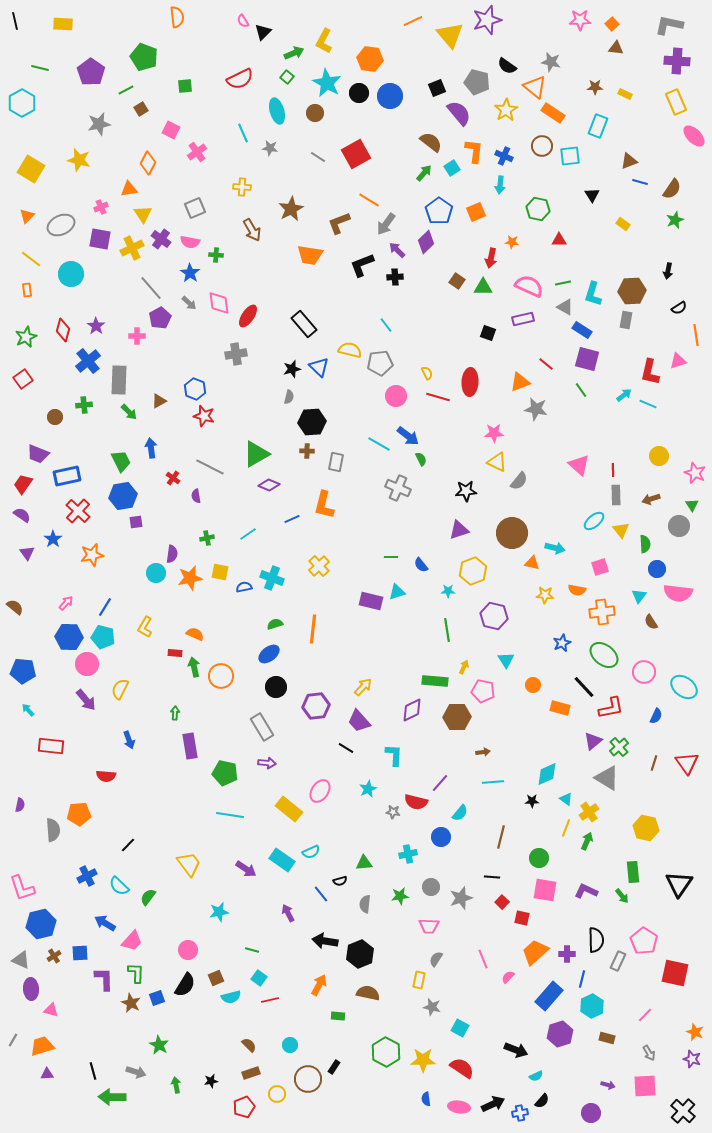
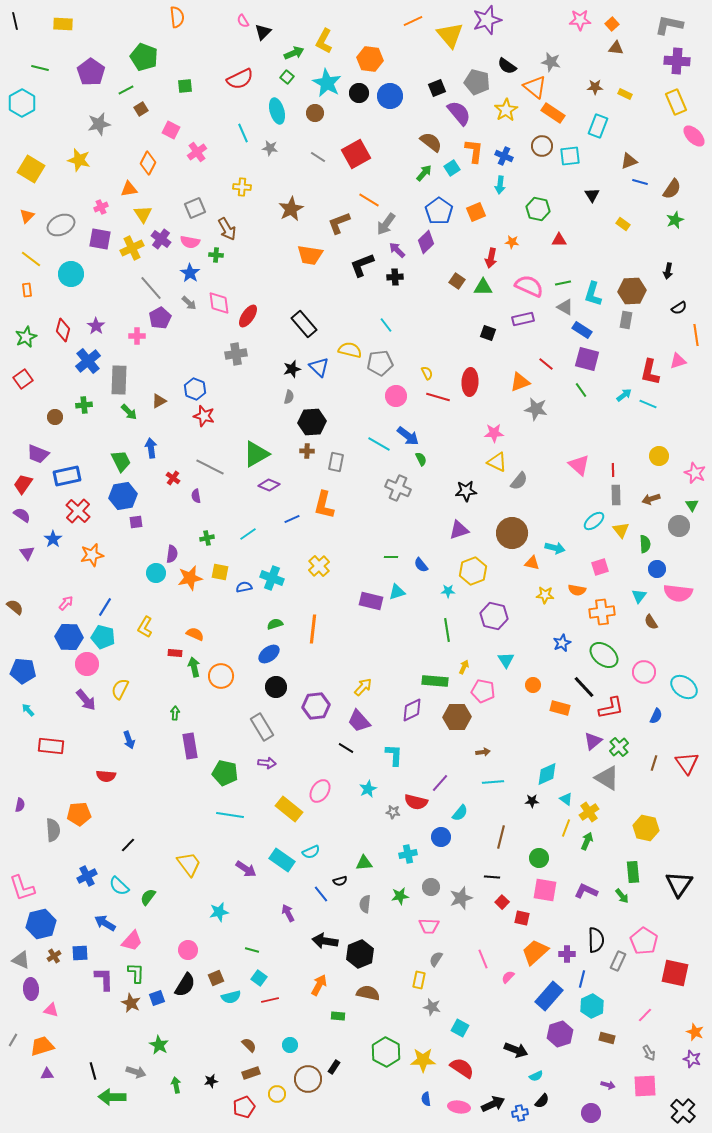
brown arrow at (252, 230): moved 25 px left, 1 px up
